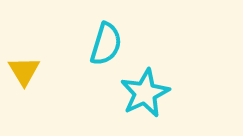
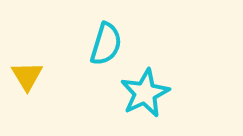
yellow triangle: moved 3 px right, 5 px down
